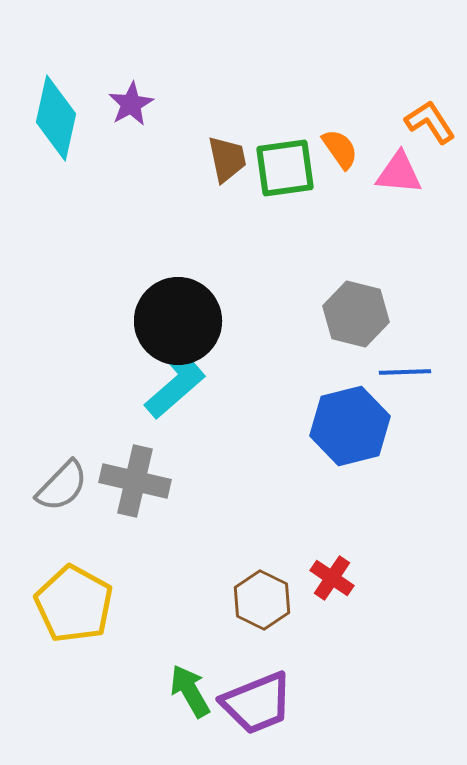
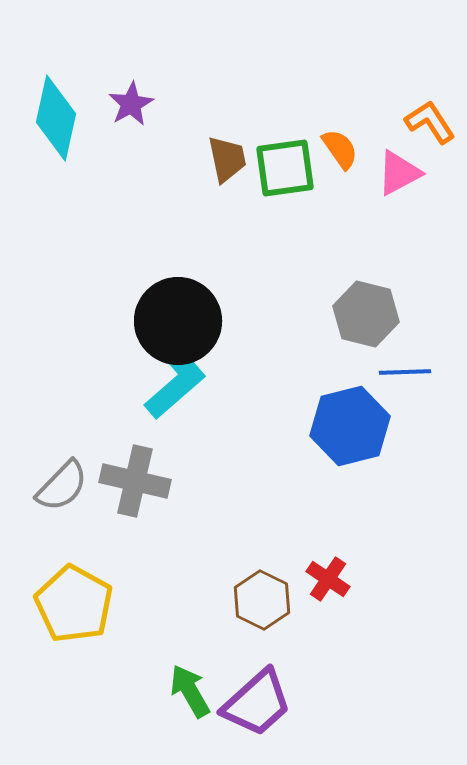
pink triangle: rotated 33 degrees counterclockwise
gray hexagon: moved 10 px right
red cross: moved 4 px left, 1 px down
purple trapezoid: rotated 20 degrees counterclockwise
